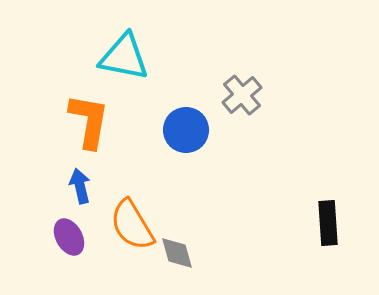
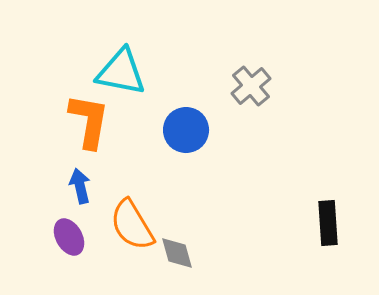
cyan triangle: moved 3 px left, 15 px down
gray cross: moved 9 px right, 9 px up
